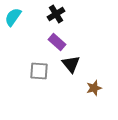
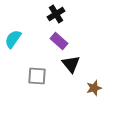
cyan semicircle: moved 22 px down
purple rectangle: moved 2 px right, 1 px up
gray square: moved 2 px left, 5 px down
